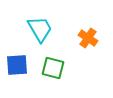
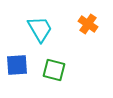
orange cross: moved 14 px up
green square: moved 1 px right, 2 px down
